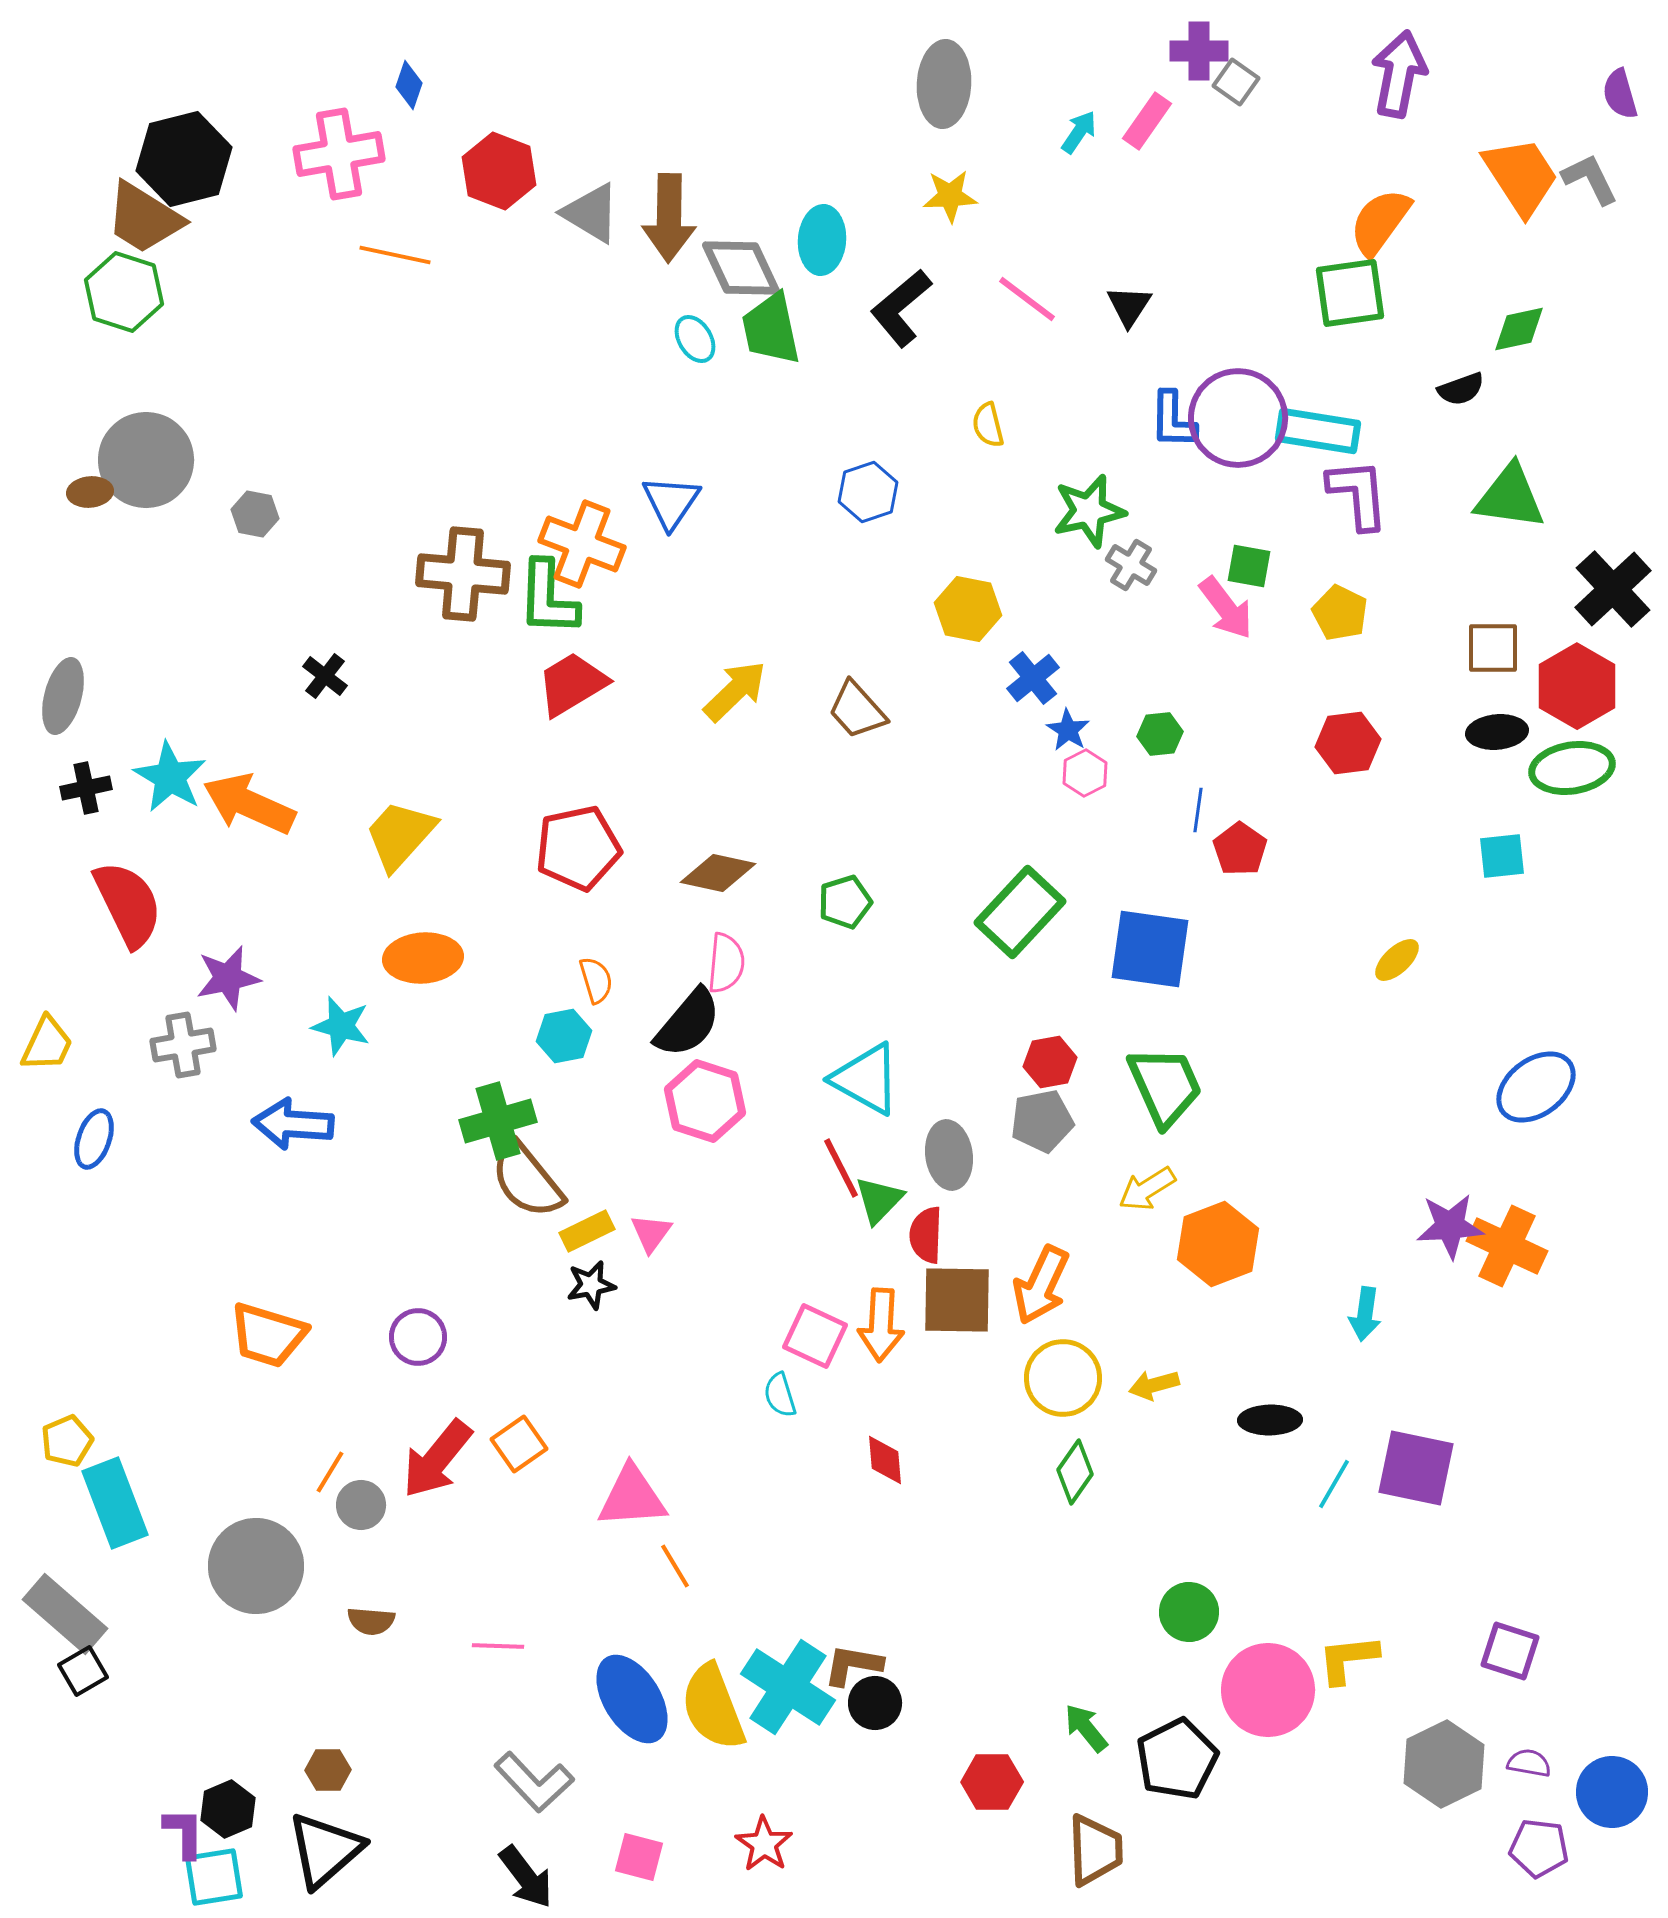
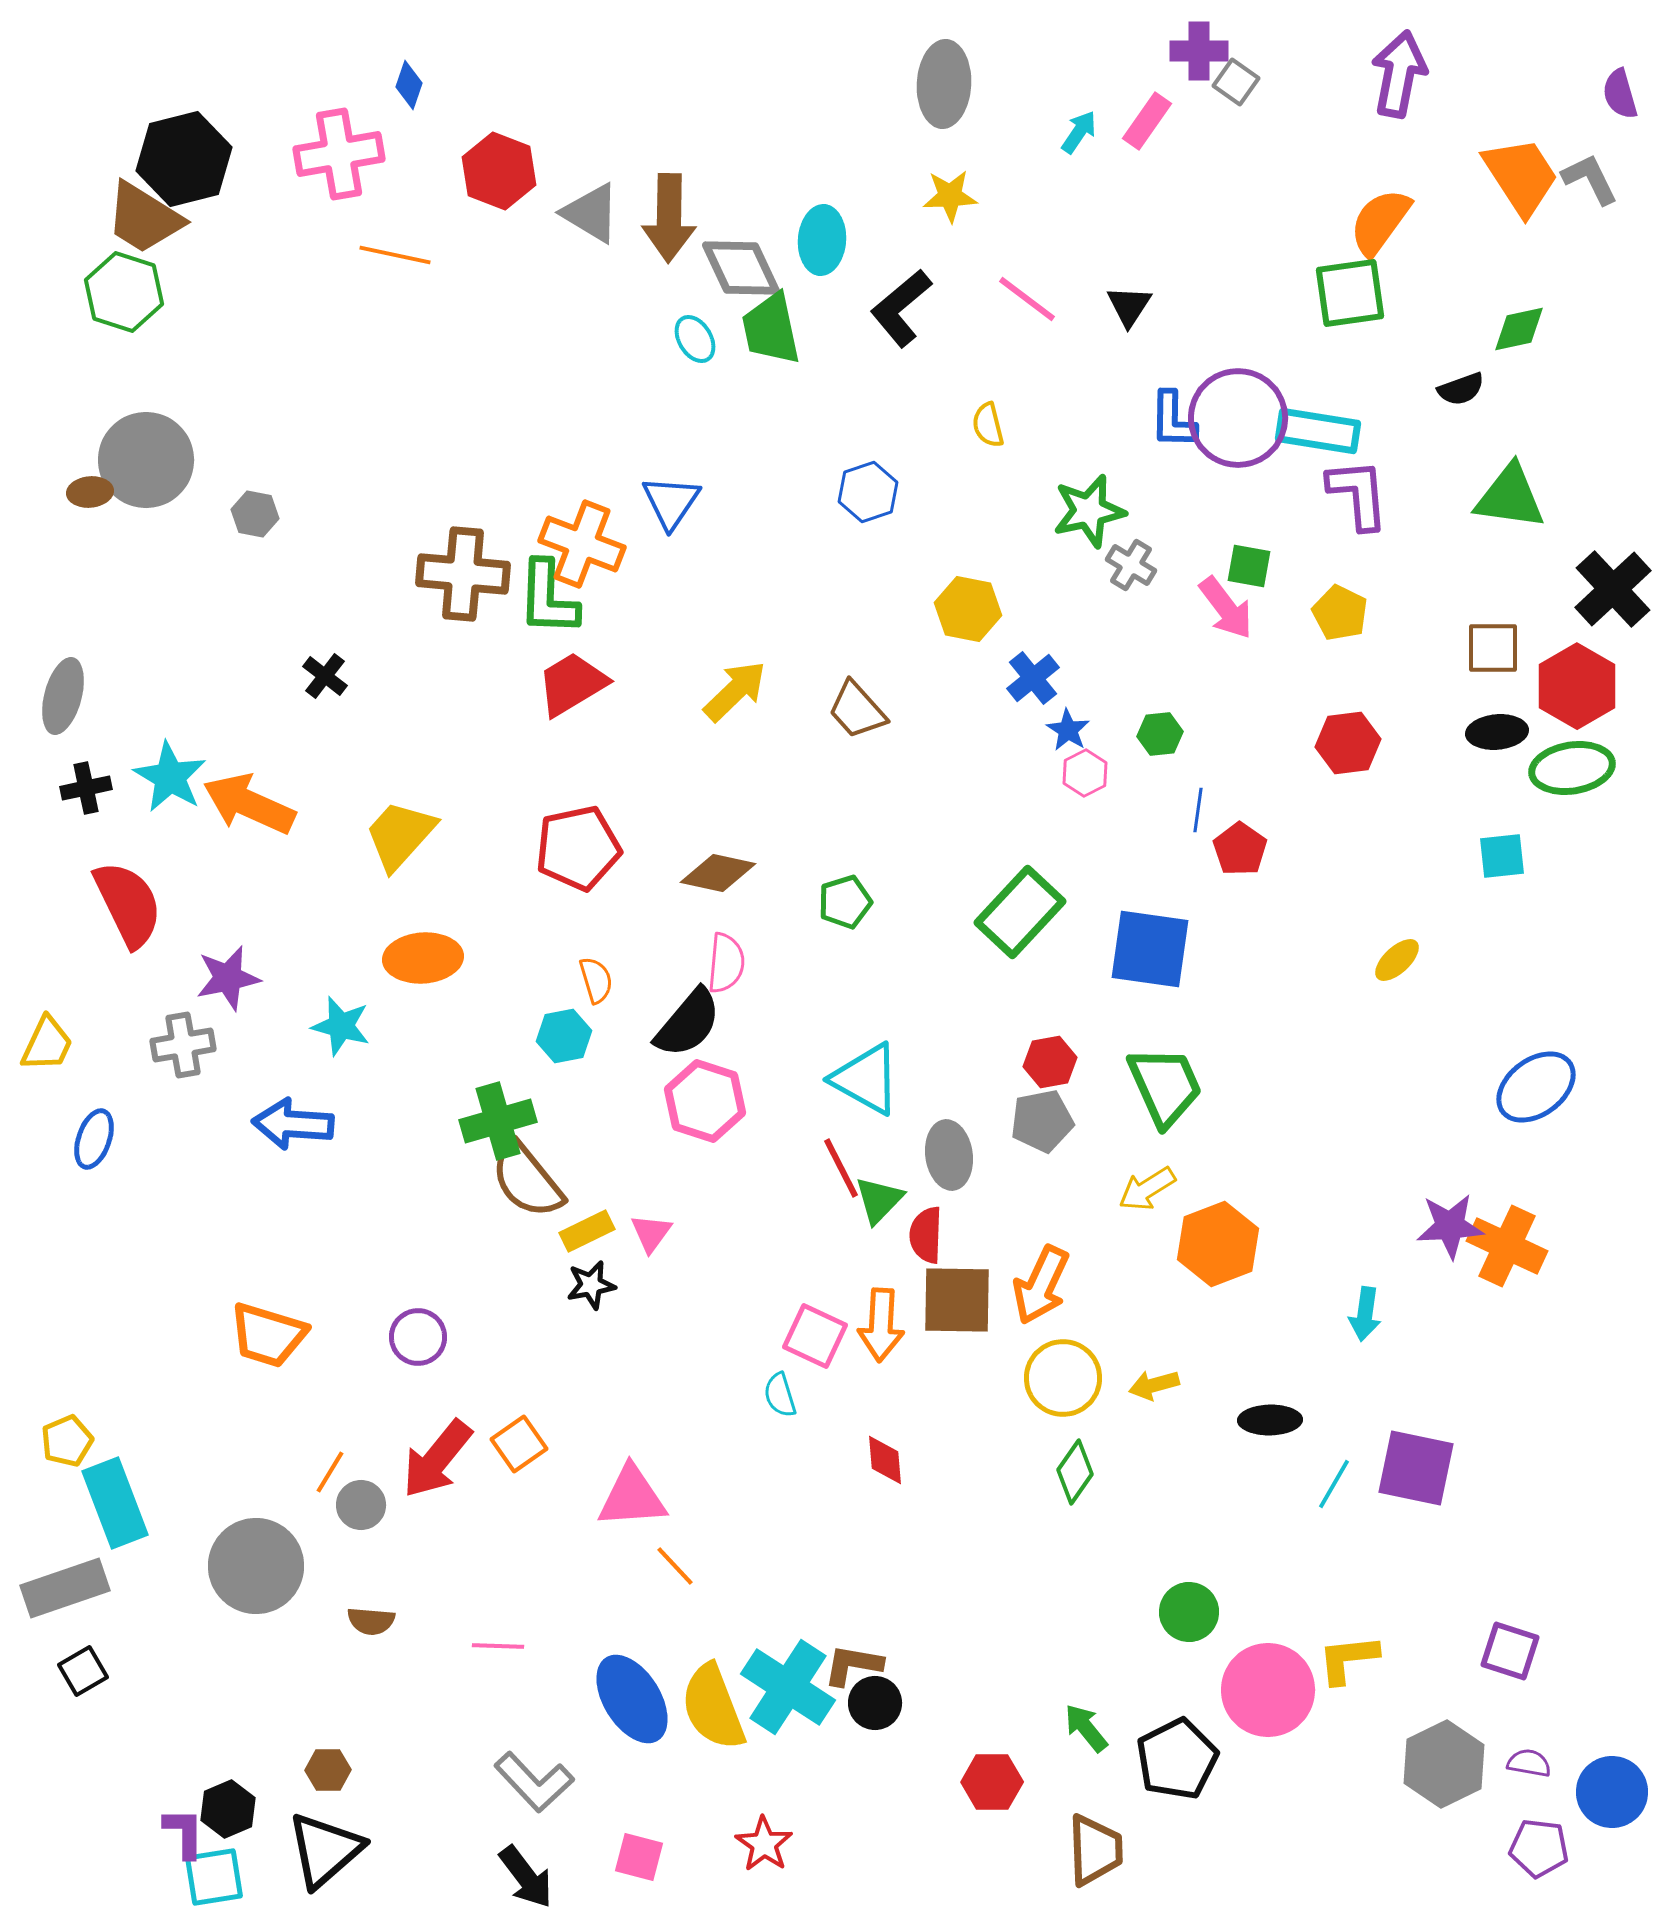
orange line at (675, 1566): rotated 12 degrees counterclockwise
gray rectangle at (65, 1614): moved 26 px up; rotated 60 degrees counterclockwise
